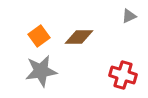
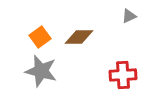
orange square: moved 1 px right, 1 px down
gray star: rotated 24 degrees clockwise
red cross: rotated 20 degrees counterclockwise
